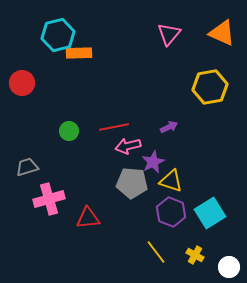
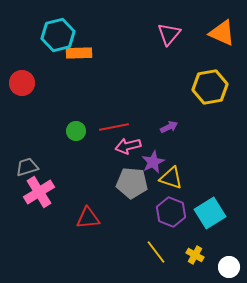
green circle: moved 7 px right
yellow triangle: moved 3 px up
pink cross: moved 10 px left, 7 px up; rotated 16 degrees counterclockwise
